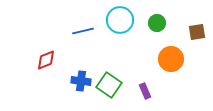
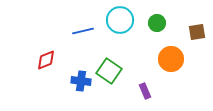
green square: moved 14 px up
